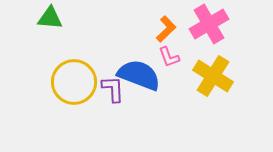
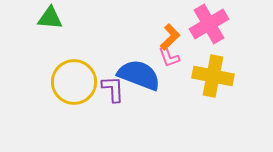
orange L-shape: moved 4 px right, 8 px down
yellow cross: rotated 21 degrees counterclockwise
